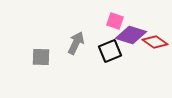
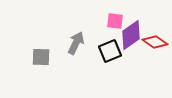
pink square: rotated 12 degrees counterclockwise
purple diamond: rotated 52 degrees counterclockwise
